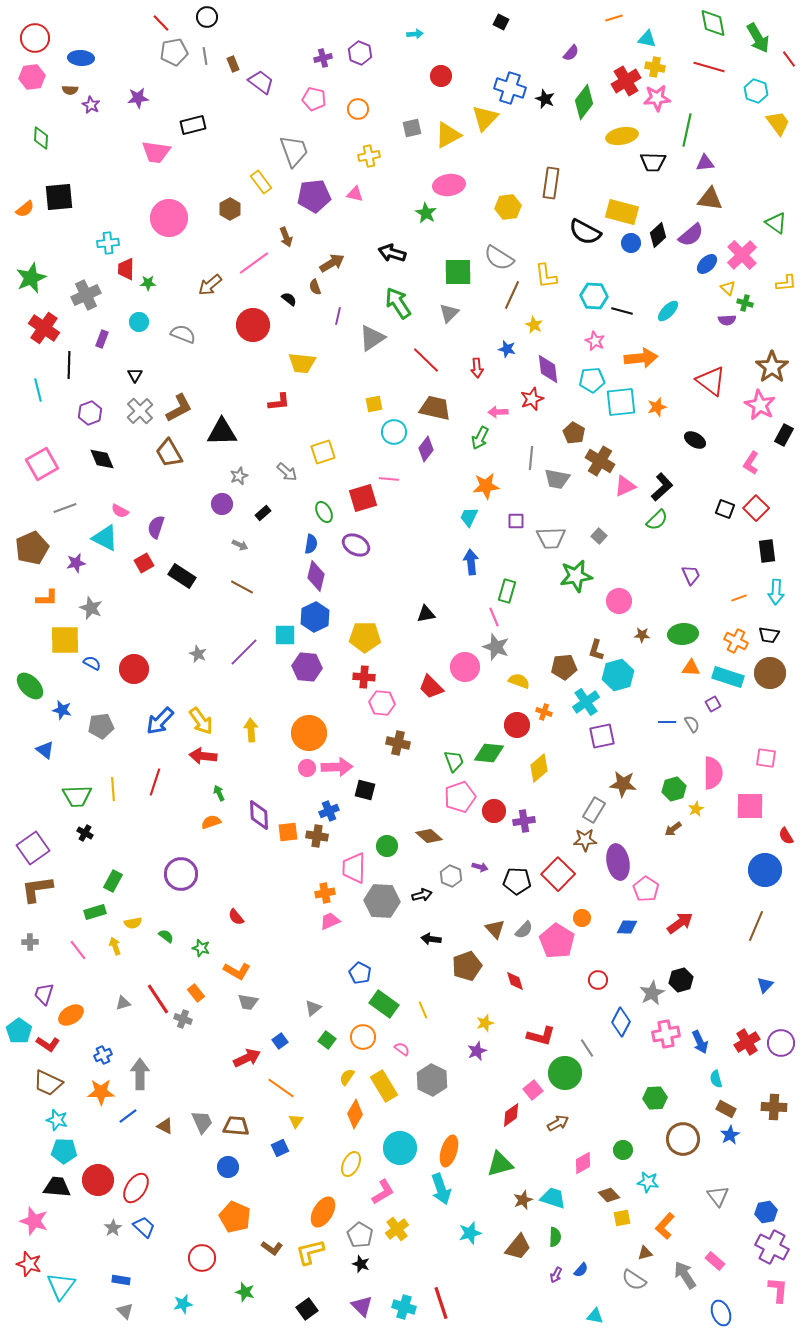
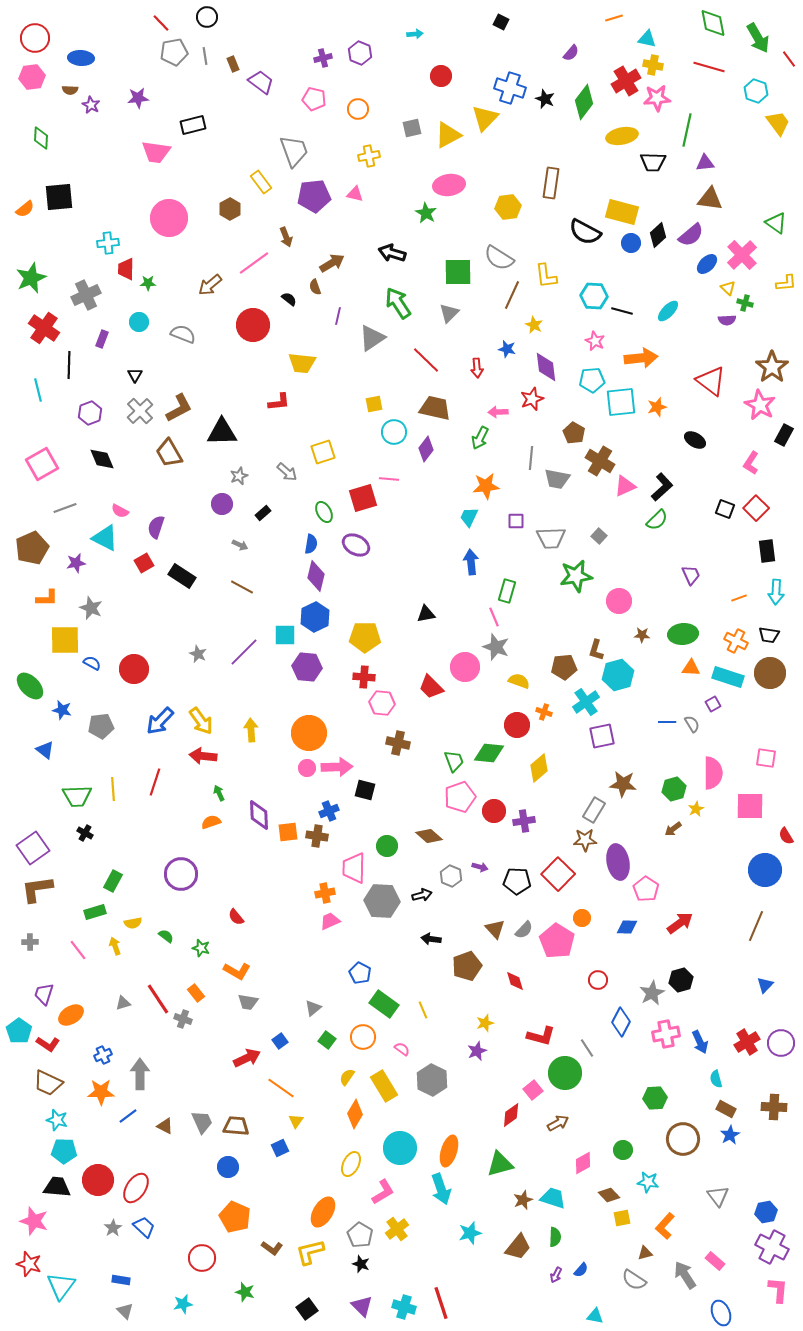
yellow cross at (655, 67): moved 2 px left, 2 px up
purple diamond at (548, 369): moved 2 px left, 2 px up
